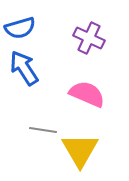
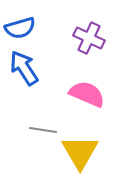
yellow triangle: moved 2 px down
